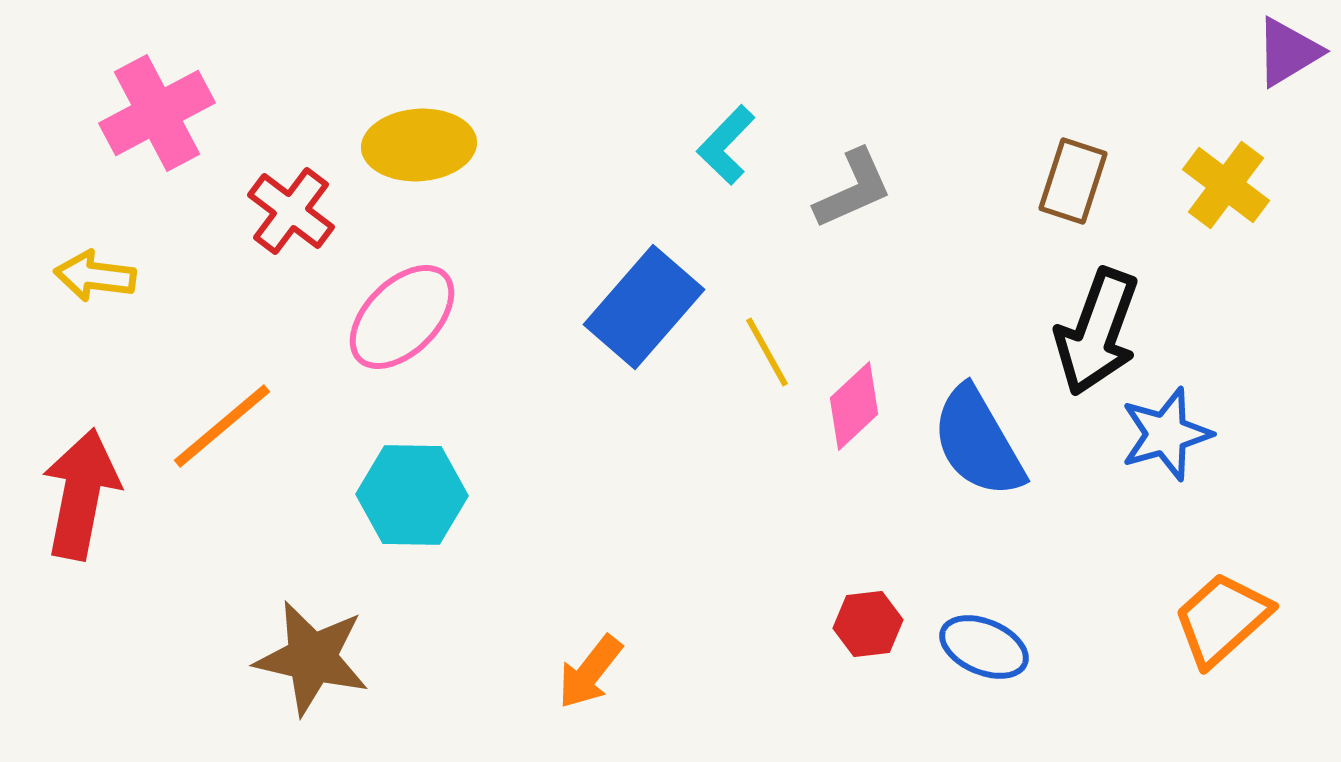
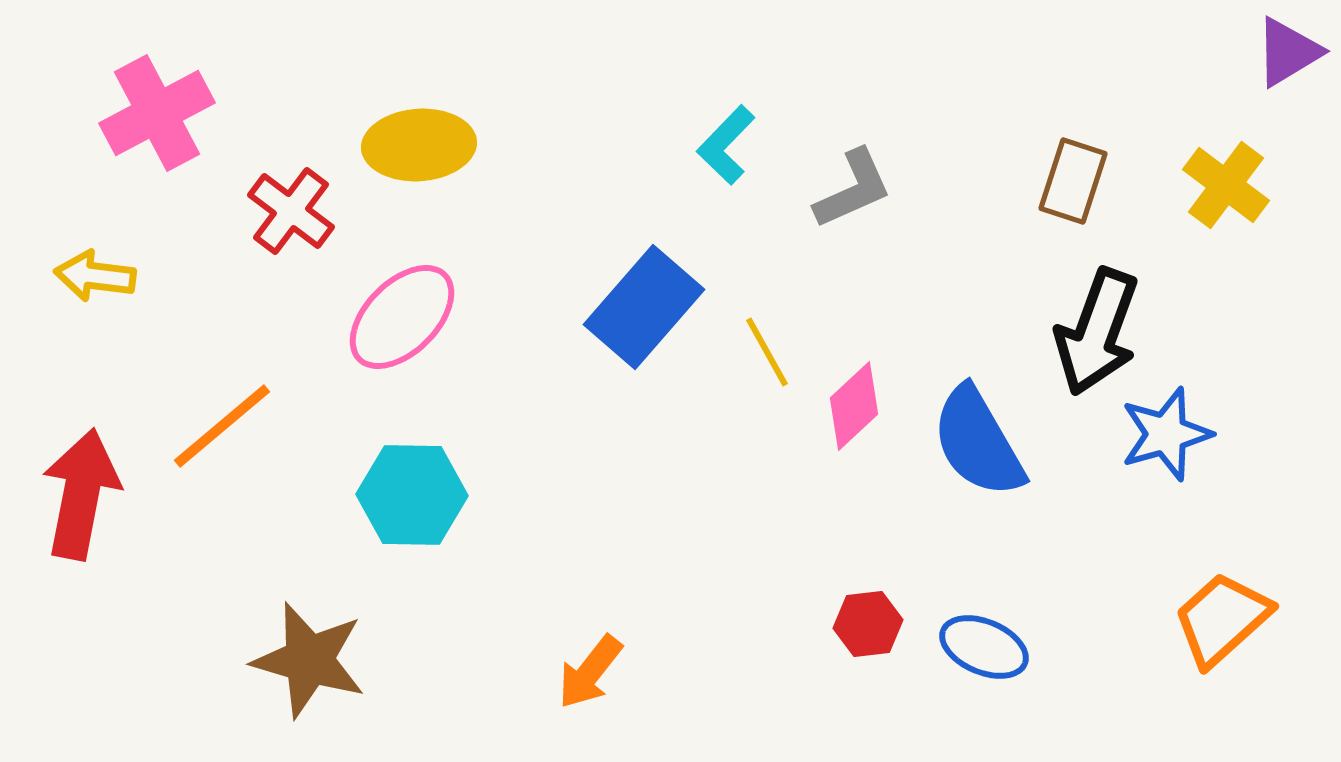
brown star: moved 3 px left, 2 px down; rotated 3 degrees clockwise
